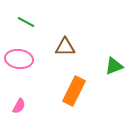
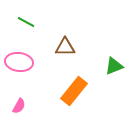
pink ellipse: moved 3 px down
orange rectangle: rotated 12 degrees clockwise
